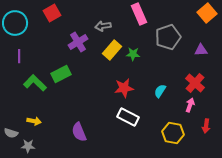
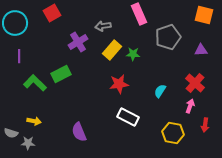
orange square: moved 3 px left, 2 px down; rotated 36 degrees counterclockwise
red star: moved 5 px left, 4 px up
pink arrow: moved 1 px down
red arrow: moved 1 px left, 1 px up
gray star: moved 3 px up
